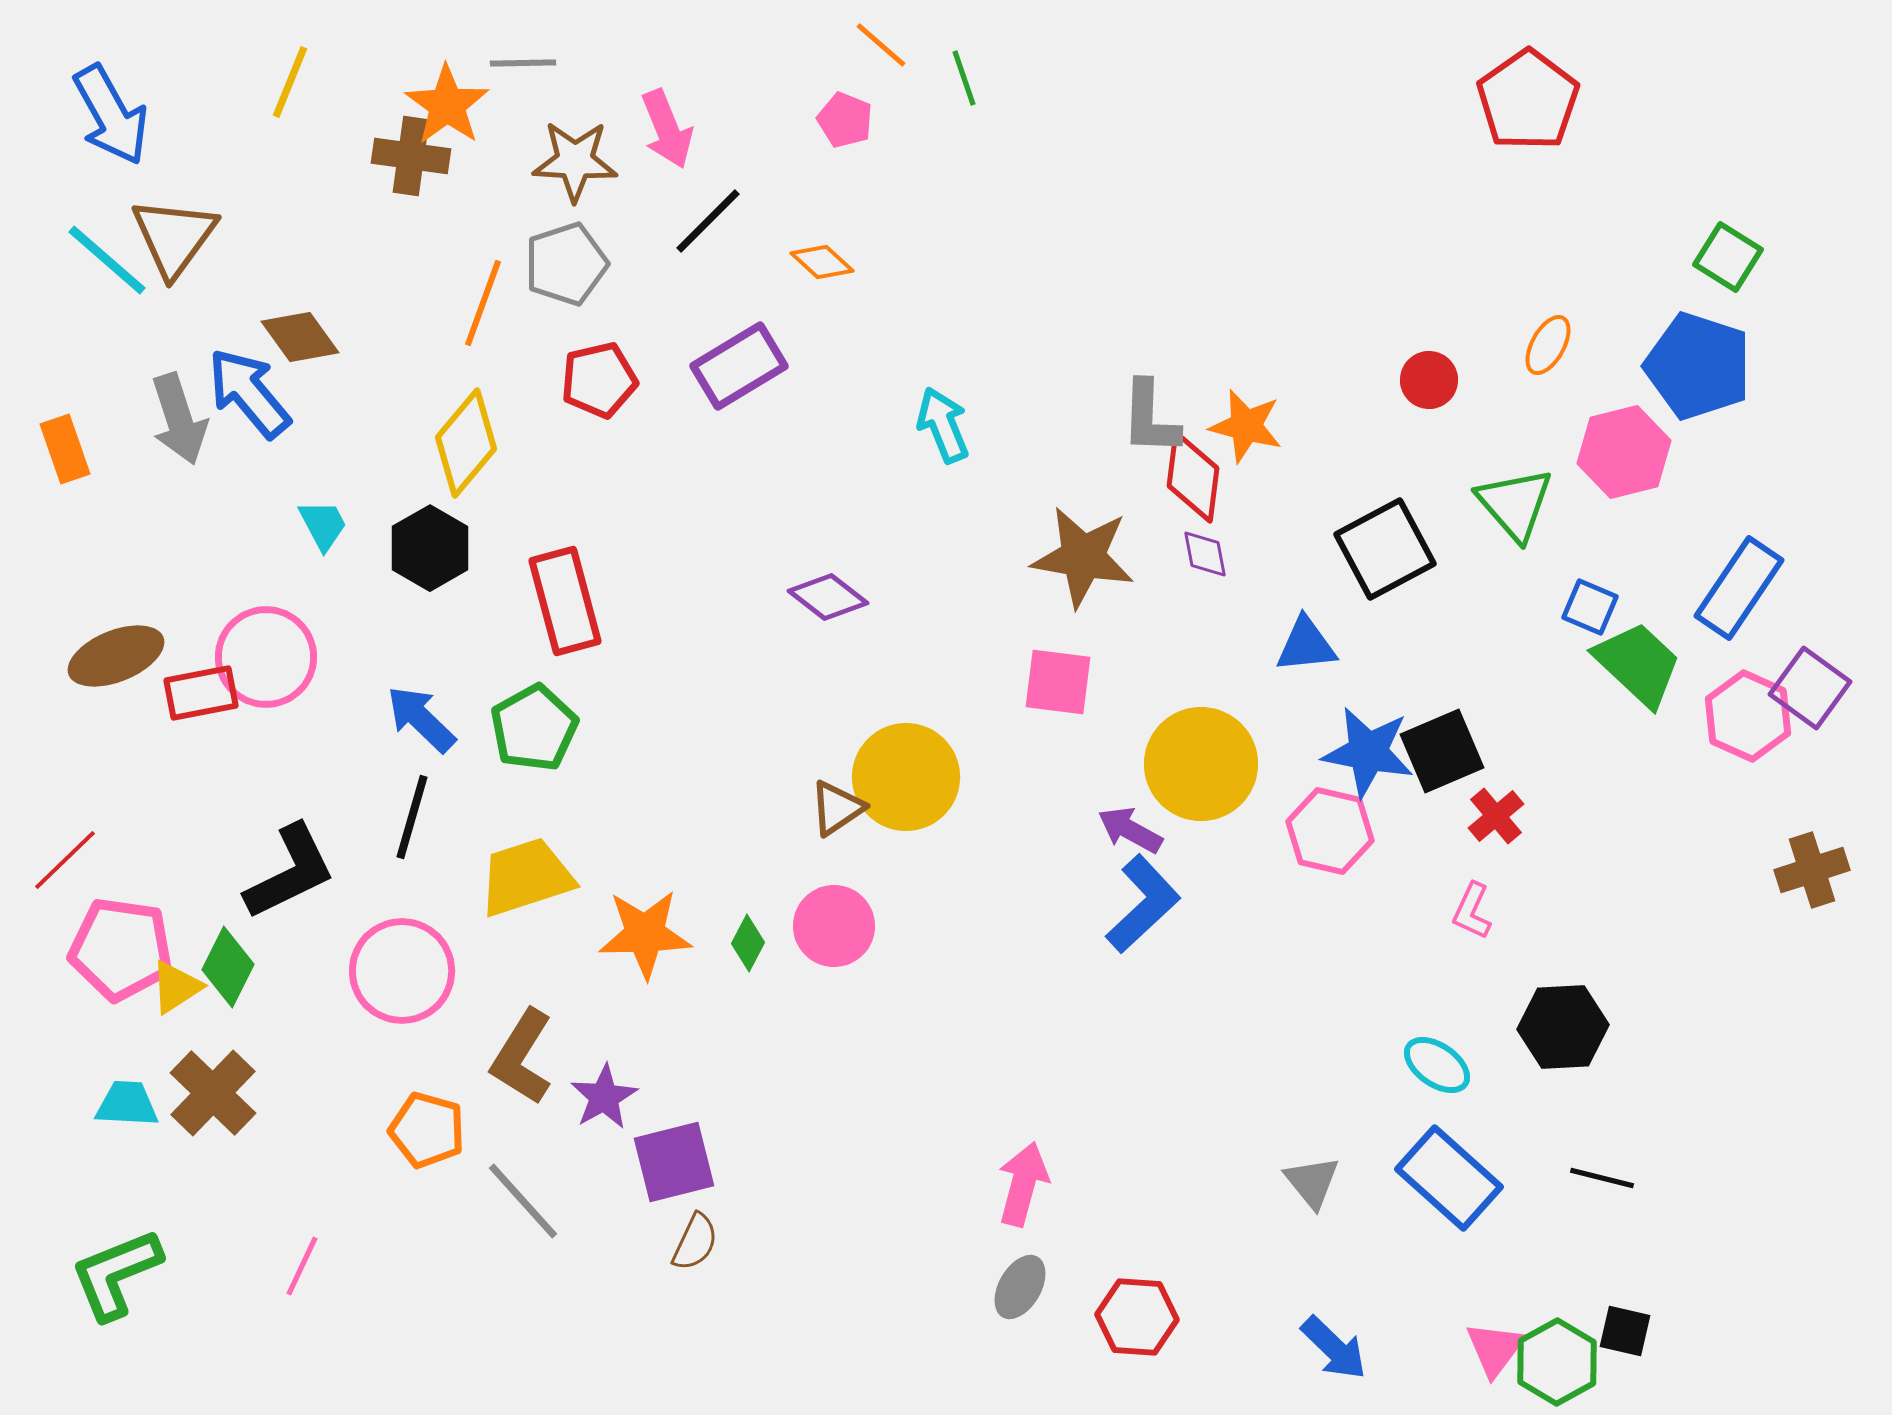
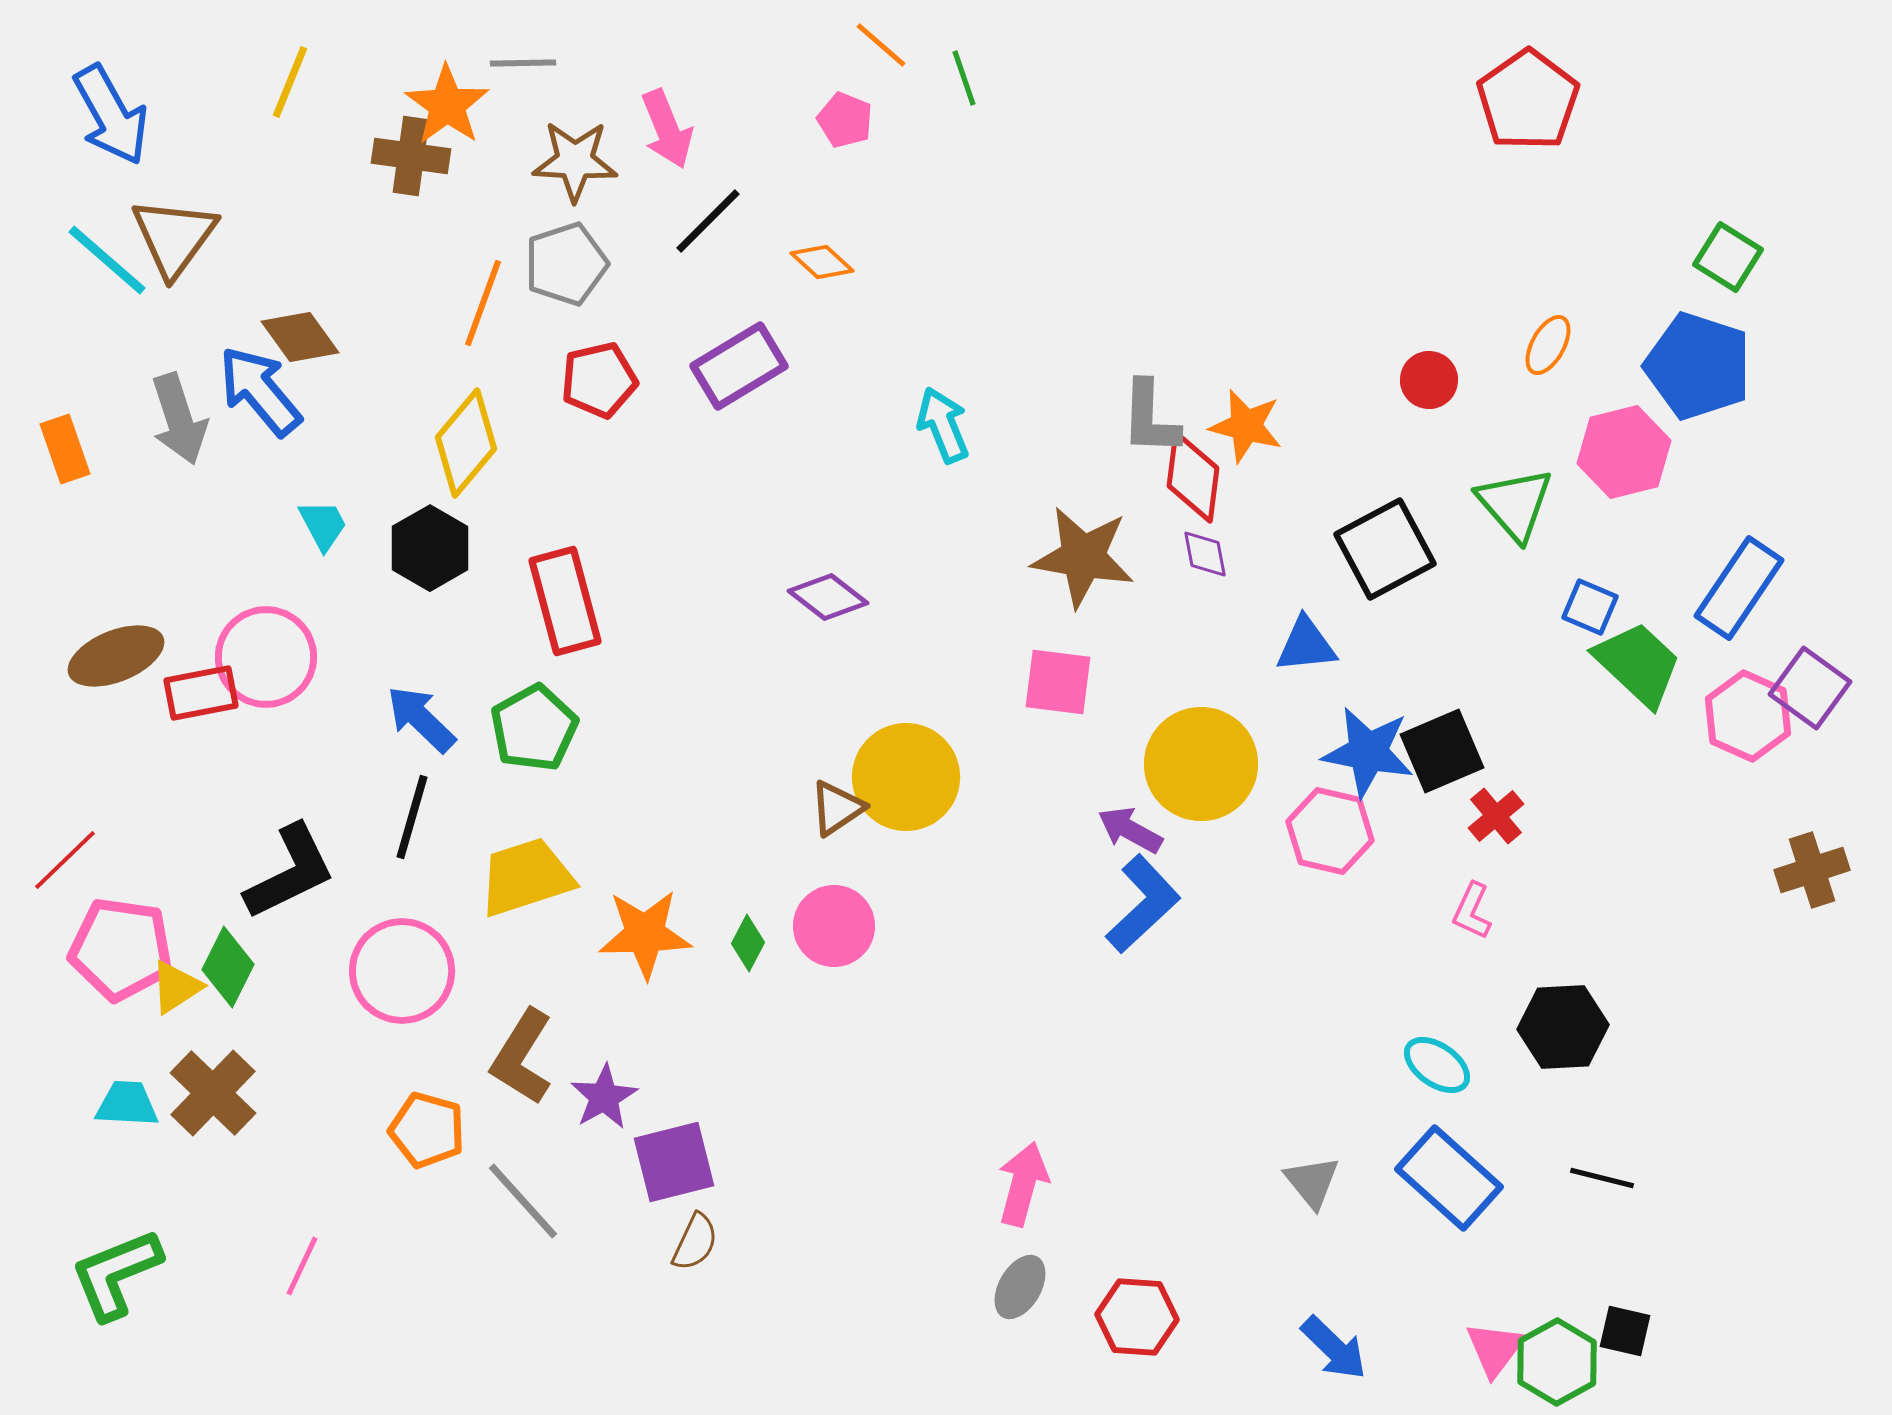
blue arrow at (249, 393): moved 11 px right, 2 px up
